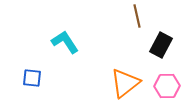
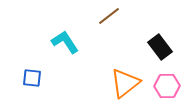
brown line: moved 28 px left; rotated 65 degrees clockwise
black rectangle: moved 1 px left, 2 px down; rotated 65 degrees counterclockwise
